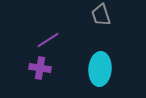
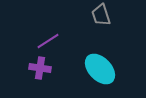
purple line: moved 1 px down
cyan ellipse: rotated 48 degrees counterclockwise
